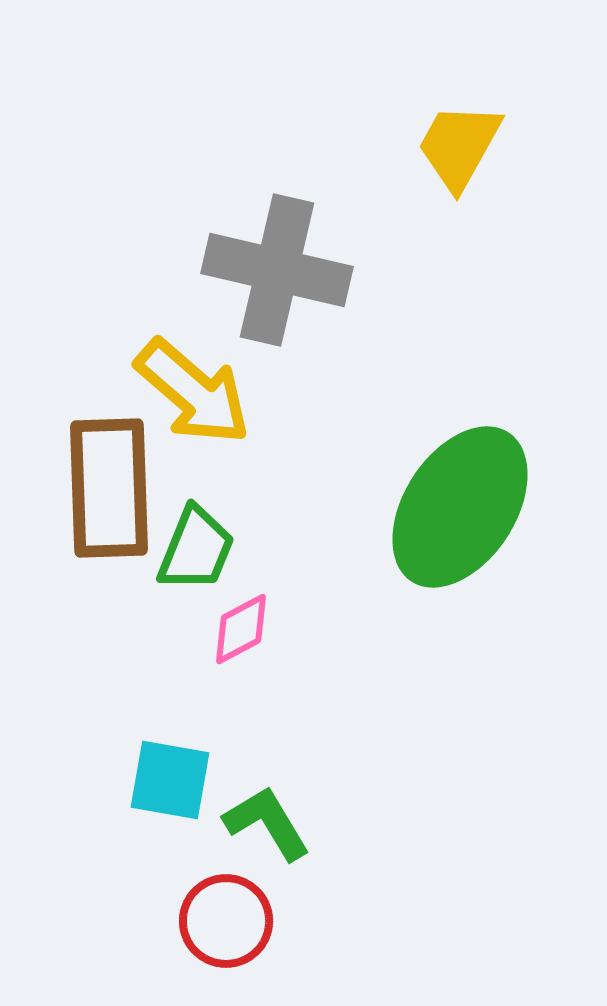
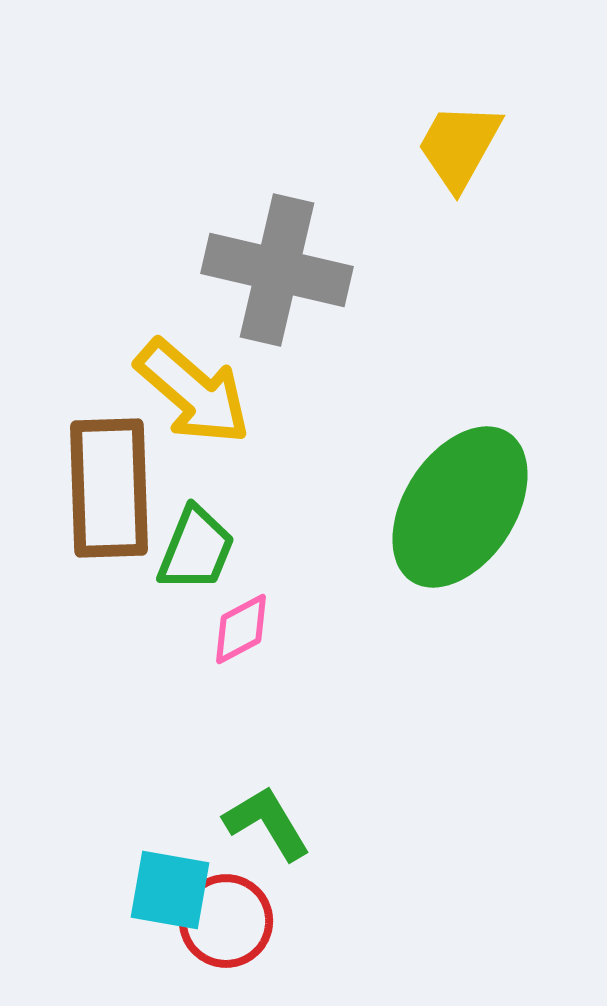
cyan square: moved 110 px down
